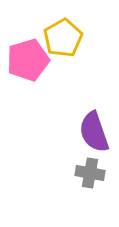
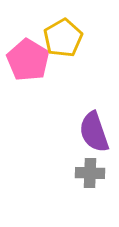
pink pentagon: rotated 24 degrees counterclockwise
gray cross: rotated 8 degrees counterclockwise
